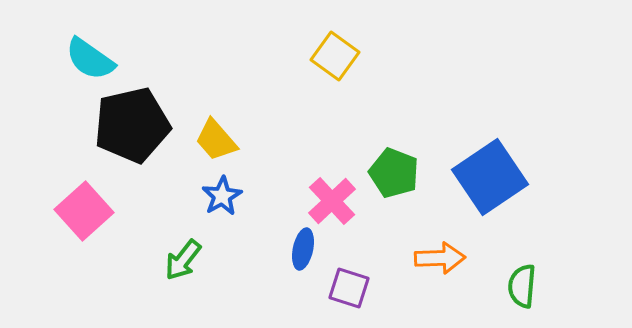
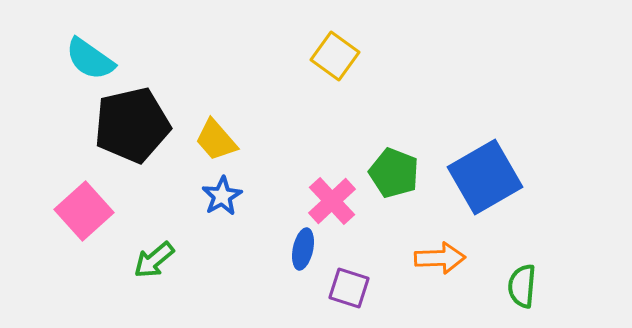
blue square: moved 5 px left; rotated 4 degrees clockwise
green arrow: moved 29 px left; rotated 12 degrees clockwise
